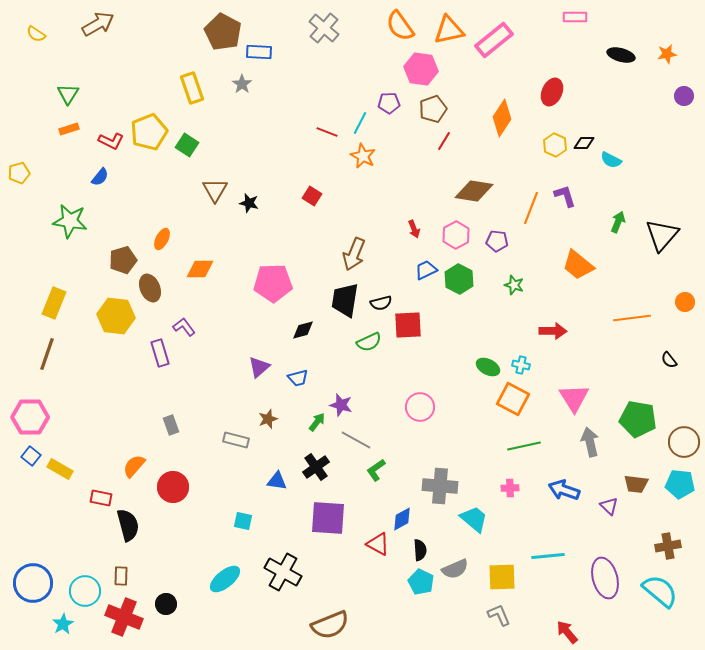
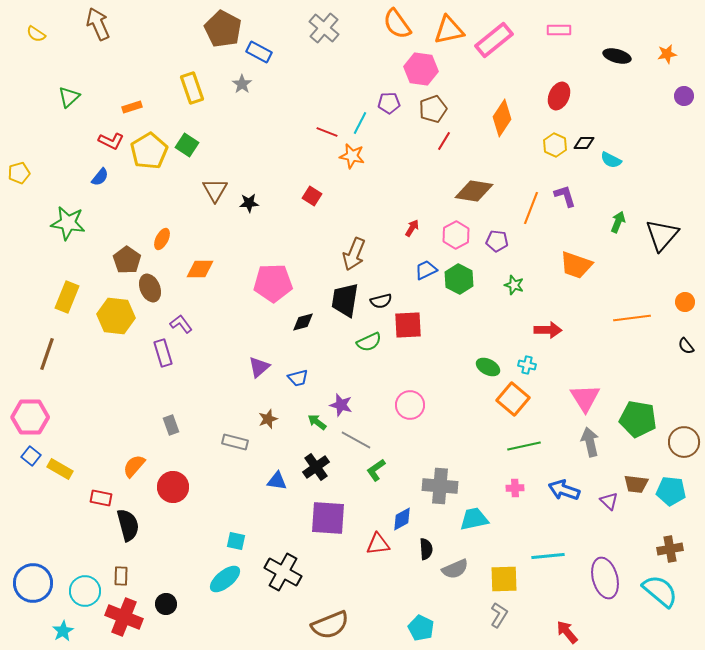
pink rectangle at (575, 17): moved 16 px left, 13 px down
brown arrow at (98, 24): rotated 84 degrees counterclockwise
orange semicircle at (400, 26): moved 3 px left, 2 px up
brown pentagon at (223, 32): moved 3 px up
blue rectangle at (259, 52): rotated 25 degrees clockwise
black ellipse at (621, 55): moved 4 px left, 1 px down
red ellipse at (552, 92): moved 7 px right, 4 px down
green triangle at (68, 94): moved 1 px right, 3 px down; rotated 15 degrees clockwise
orange rectangle at (69, 129): moved 63 px right, 22 px up
yellow pentagon at (149, 132): moved 19 px down; rotated 9 degrees counterclockwise
orange star at (363, 156): moved 11 px left; rotated 15 degrees counterclockwise
black star at (249, 203): rotated 18 degrees counterclockwise
green star at (70, 221): moved 2 px left, 2 px down
red arrow at (414, 229): moved 2 px left, 1 px up; rotated 126 degrees counterclockwise
brown pentagon at (123, 260): moved 4 px right; rotated 20 degrees counterclockwise
orange trapezoid at (578, 265): moved 2 px left; rotated 20 degrees counterclockwise
yellow rectangle at (54, 303): moved 13 px right, 6 px up
black semicircle at (381, 303): moved 2 px up
purple L-shape at (184, 327): moved 3 px left, 3 px up
black diamond at (303, 330): moved 8 px up
red arrow at (553, 331): moved 5 px left, 1 px up
purple rectangle at (160, 353): moved 3 px right
black semicircle at (669, 360): moved 17 px right, 14 px up
cyan cross at (521, 365): moved 6 px right
pink triangle at (574, 398): moved 11 px right
orange square at (513, 399): rotated 12 degrees clockwise
pink circle at (420, 407): moved 10 px left, 2 px up
green arrow at (317, 422): rotated 90 degrees counterclockwise
gray rectangle at (236, 440): moved 1 px left, 2 px down
cyan pentagon at (680, 484): moved 9 px left, 7 px down
pink cross at (510, 488): moved 5 px right
purple triangle at (609, 506): moved 5 px up
cyan trapezoid at (474, 519): rotated 52 degrees counterclockwise
cyan square at (243, 521): moved 7 px left, 20 px down
red triangle at (378, 544): rotated 35 degrees counterclockwise
brown cross at (668, 546): moved 2 px right, 3 px down
black semicircle at (420, 550): moved 6 px right, 1 px up
yellow square at (502, 577): moved 2 px right, 2 px down
cyan pentagon at (421, 582): moved 46 px down
gray L-shape at (499, 615): rotated 55 degrees clockwise
cyan star at (63, 624): moved 7 px down
